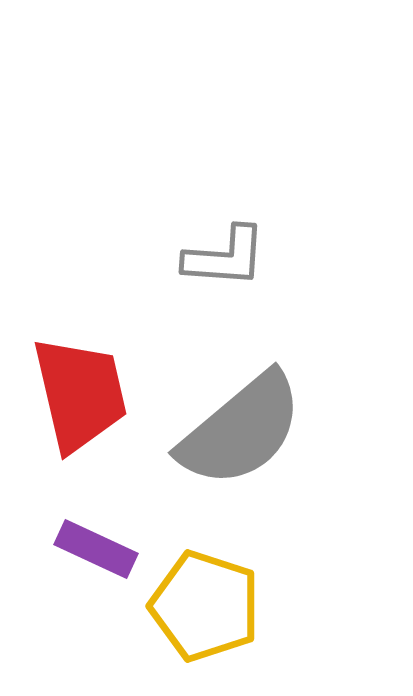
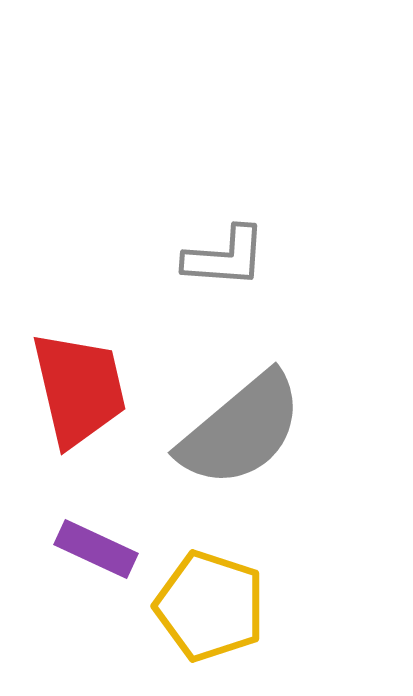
red trapezoid: moved 1 px left, 5 px up
yellow pentagon: moved 5 px right
